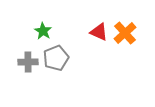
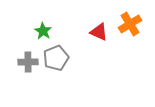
orange cross: moved 5 px right, 9 px up; rotated 10 degrees clockwise
